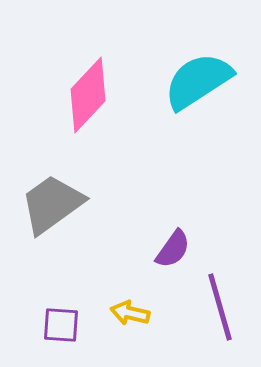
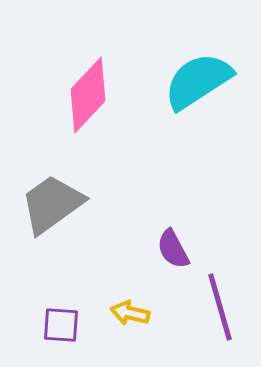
purple semicircle: rotated 117 degrees clockwise
